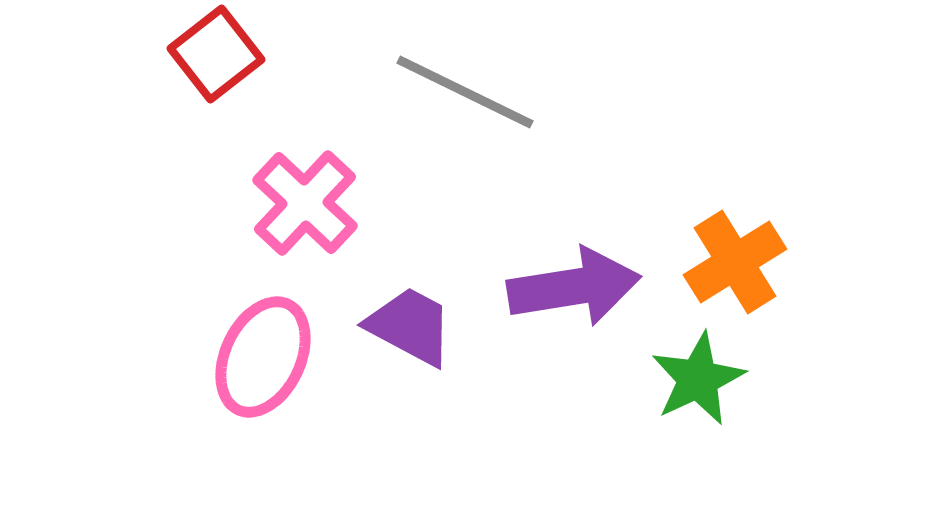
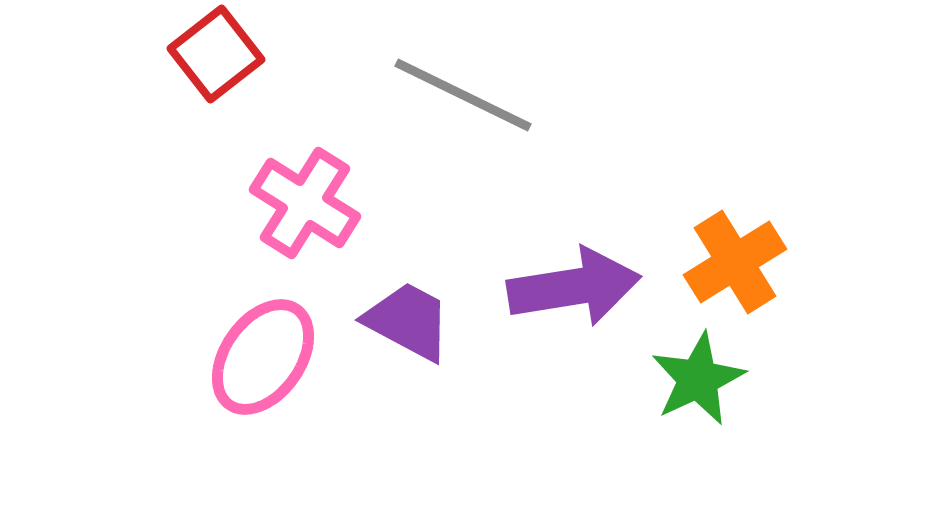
gray line: moved 2 px left, 3 px down
pink cross: rotated 11 degrees counterclockwise
purple trapezoid: moved 2 px left, 5 px up
pink ellipse: rotated 10 degrees clockwise
